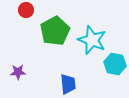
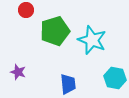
green pentagon: rotated 12 degrees clockwise
cyan hexagon: moved 14 px down
purple star: rotated 21 degrees clockwise
